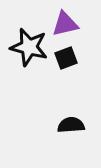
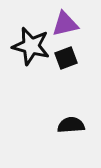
black star: moved 2 px right, 1 px up
